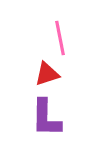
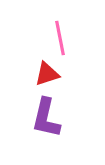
purple L-shape: rotated 12 degrees clockwise
